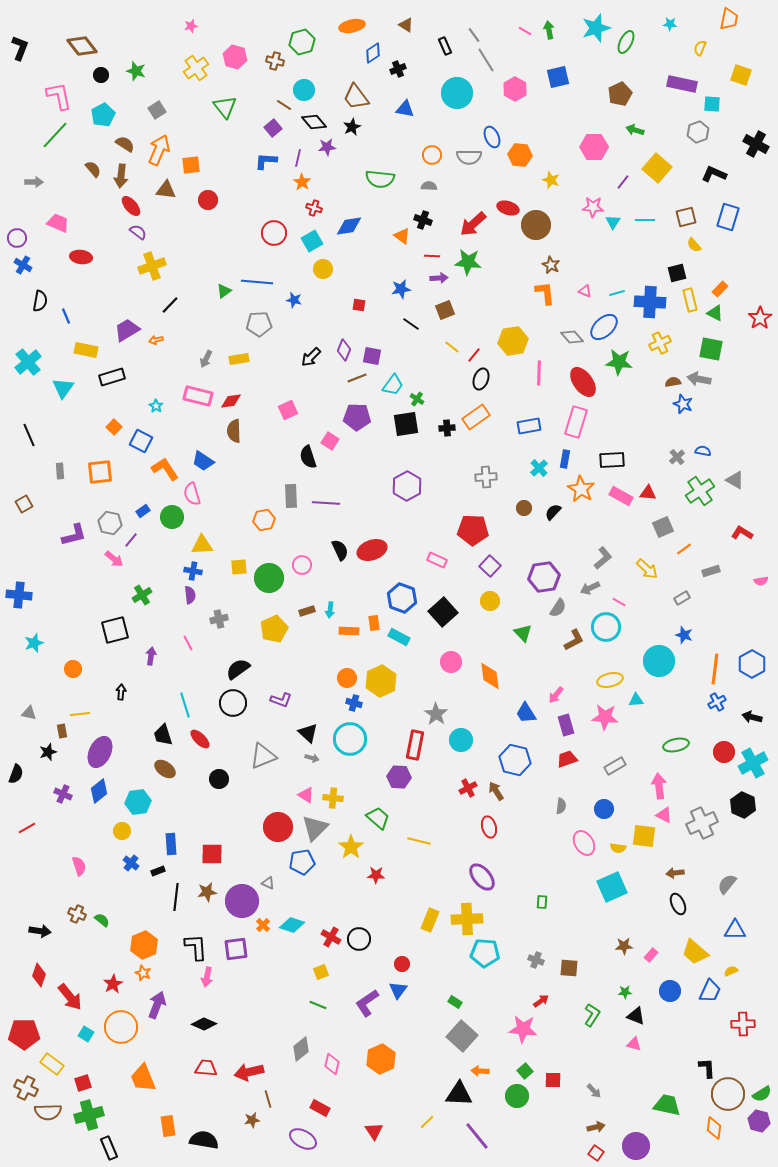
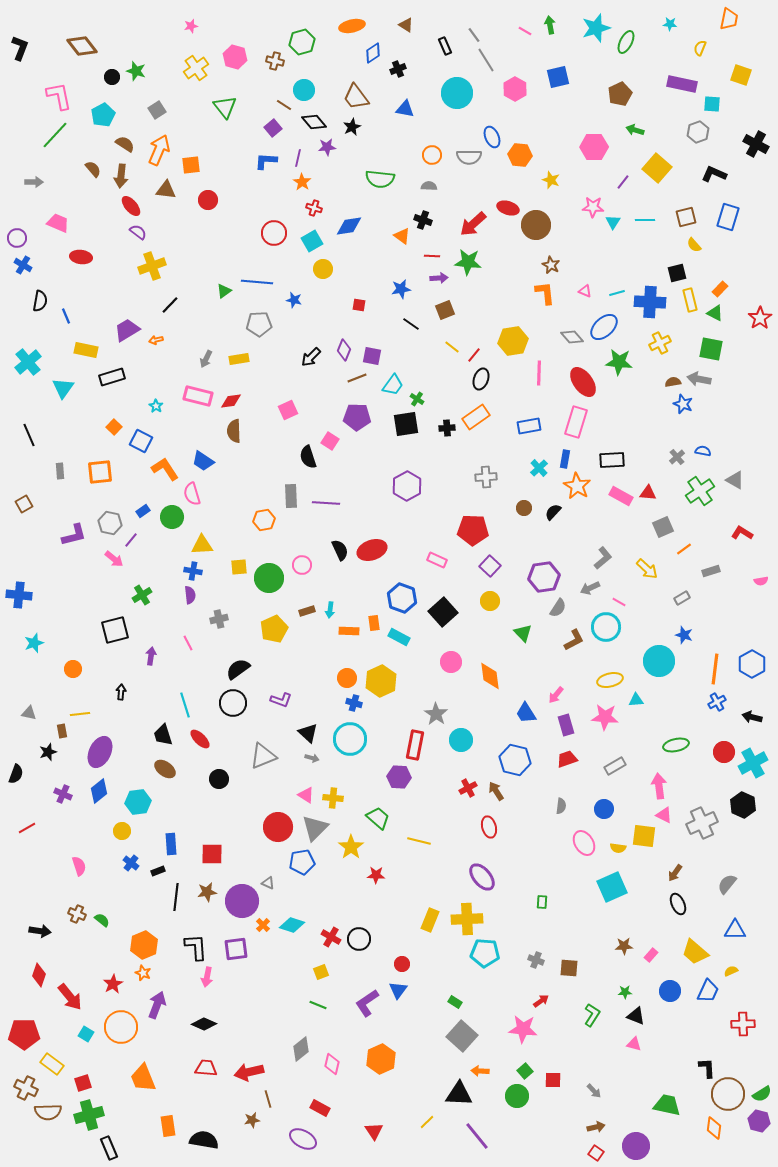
green arrow at (549, 30): moved 1 px right, 5 px up
black circle at (101, 75): moved 11 px right, 2 px down
orange star at (581, 489): moved 4 px left, 3 px up
brown arrow at (675, 873): rotated 48 degrees counterclockwise
blue trapezoid at (710, 991): moved 2 px left
